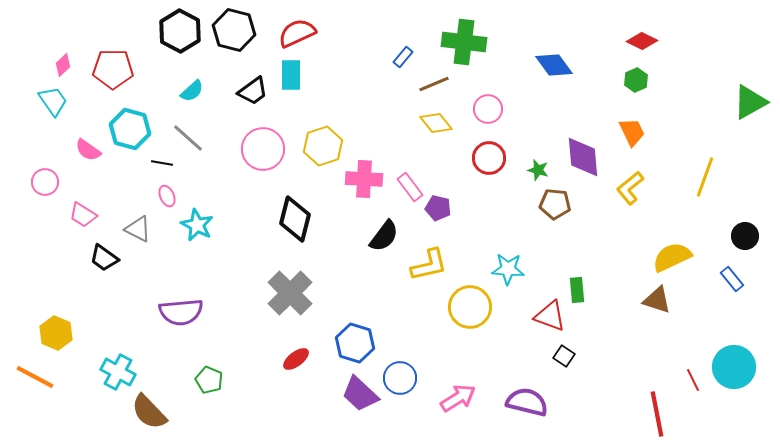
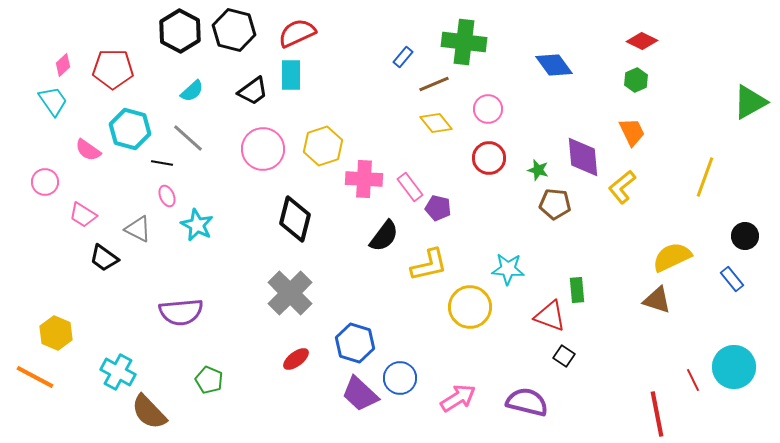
yellow L-shape at (630, 188): moved 8 px left, 1 px up
